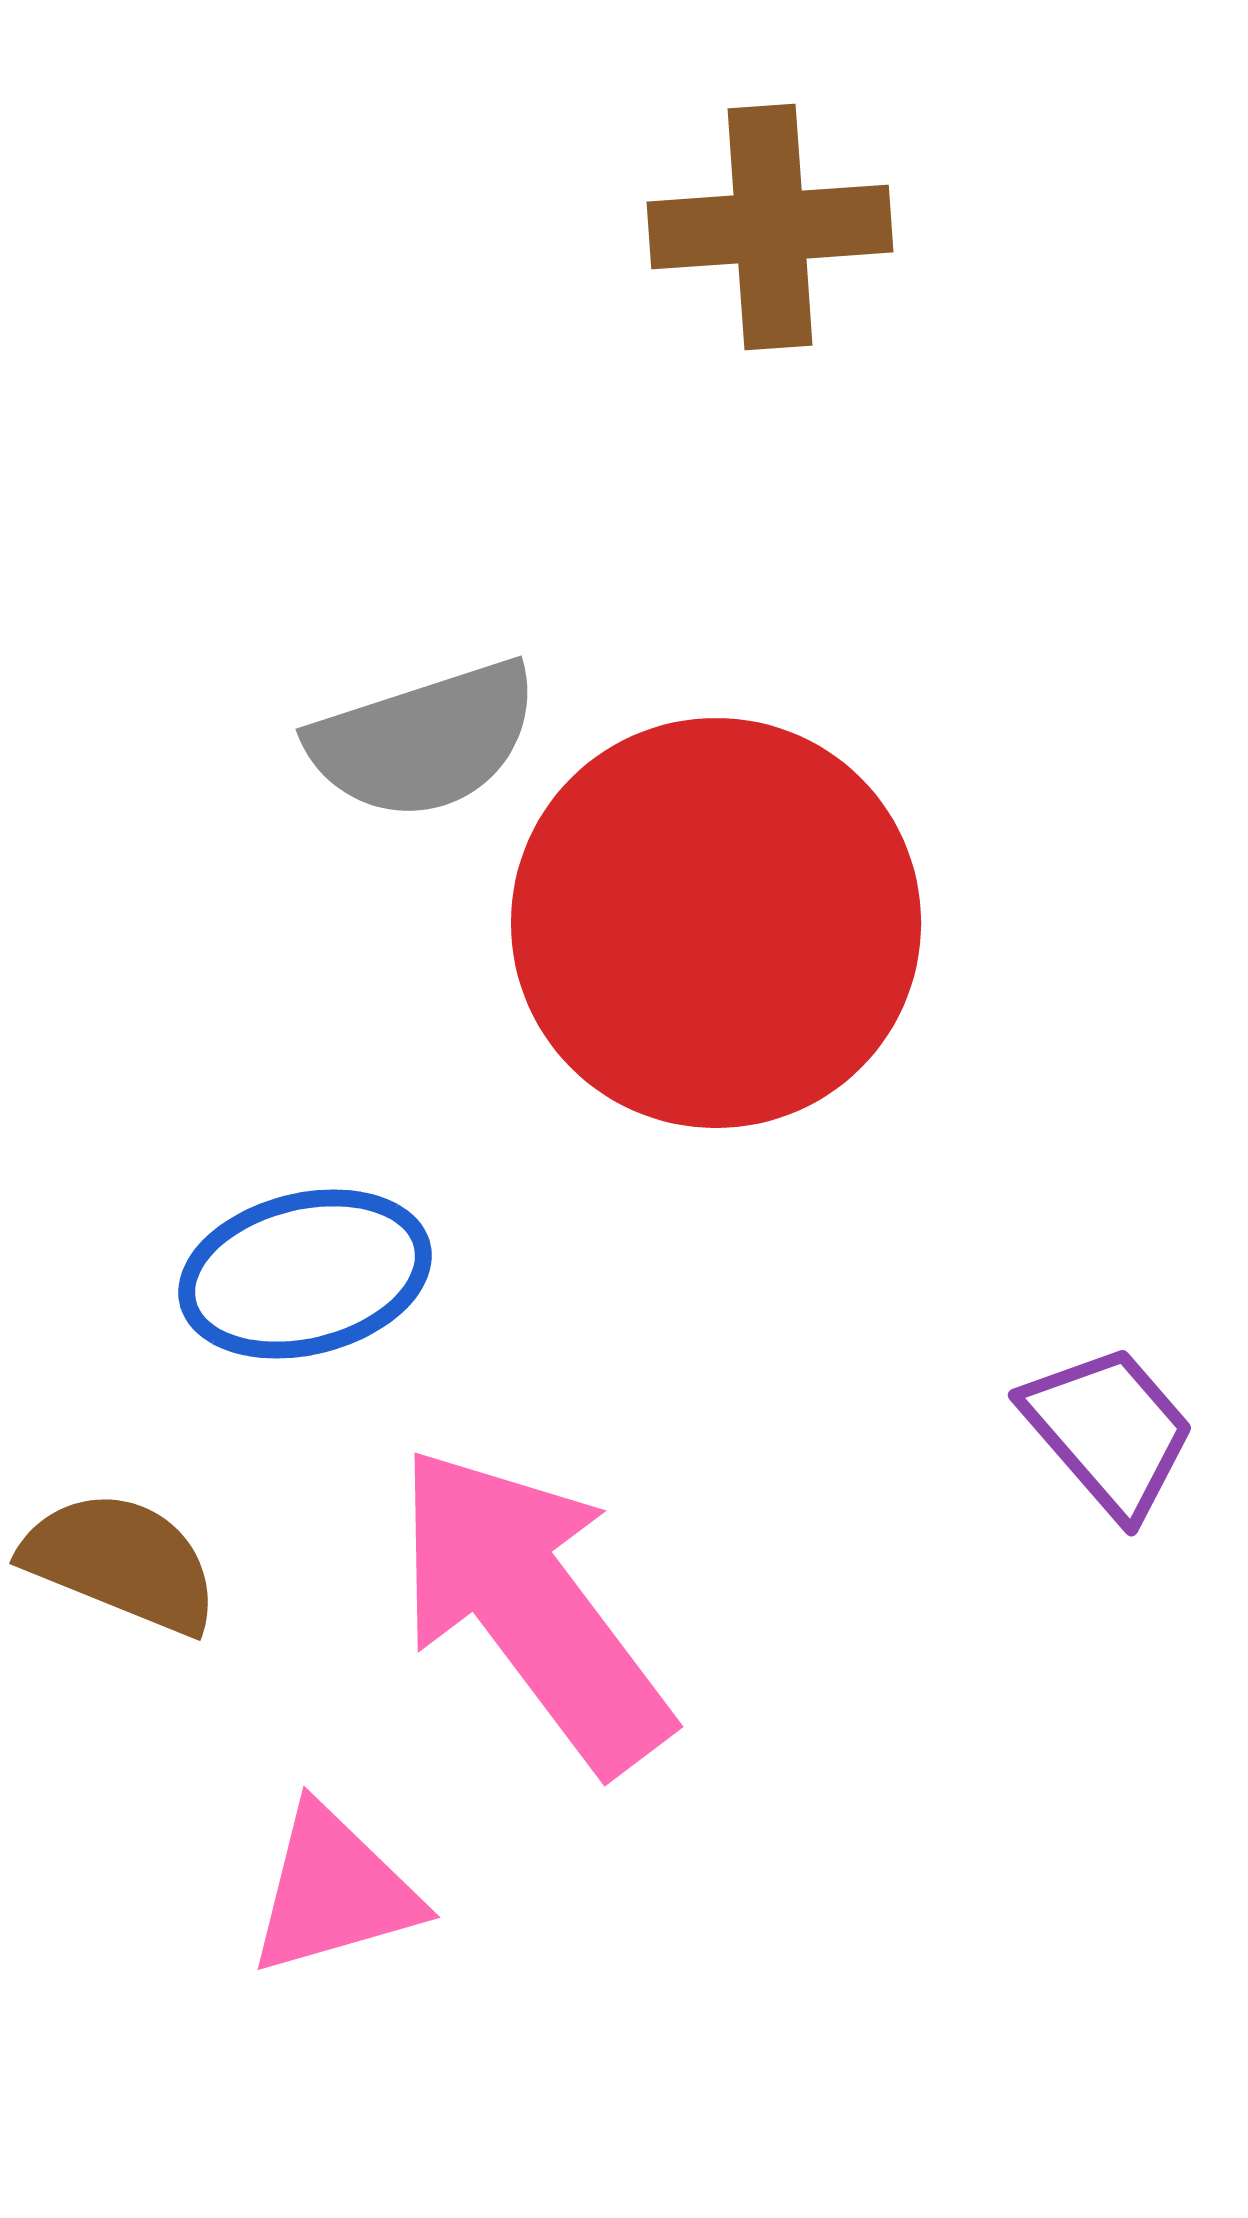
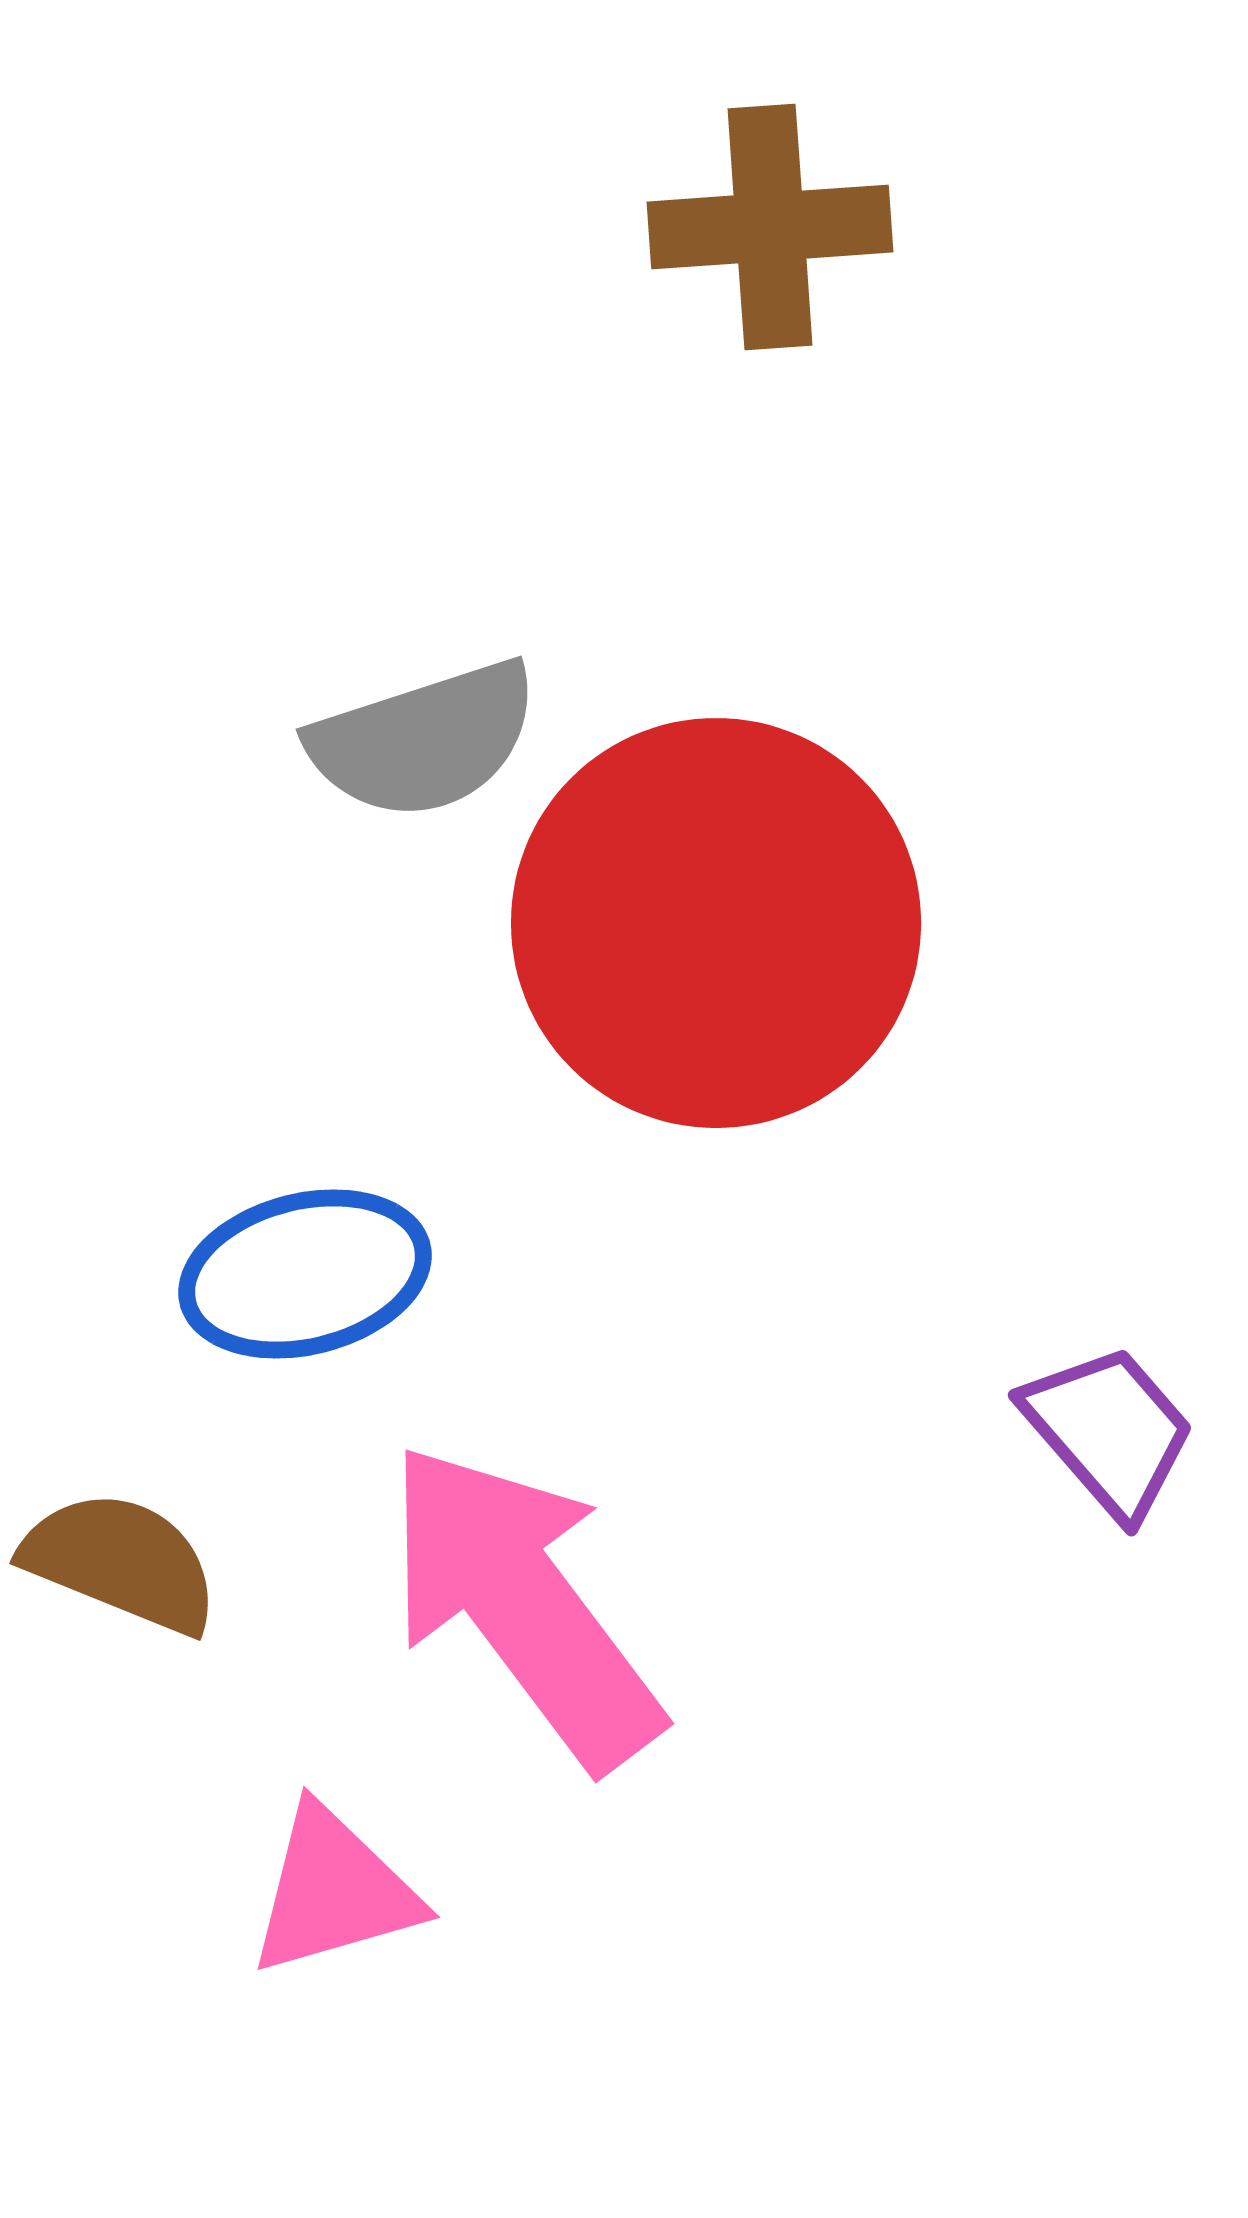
pink arrow: moved 9 px left, 3 px up
